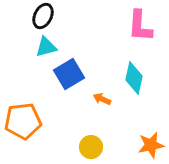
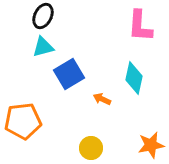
cyan triangle: moved 3 px left
yellow circle: moved 1 px down
